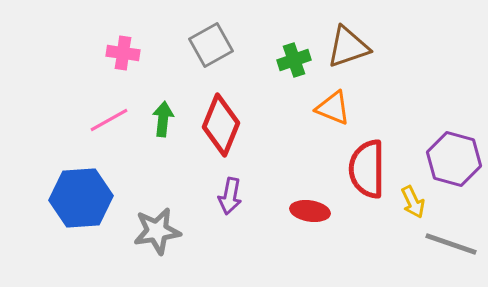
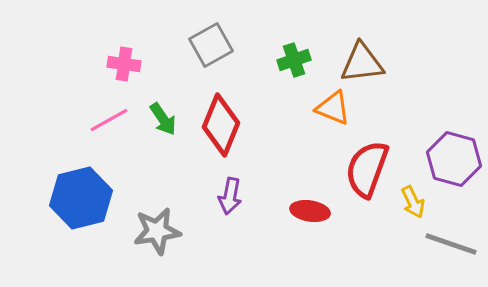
brown triangle: moved 14 px right, 16 px down; rotated 12 degrees clockwise
pink cross: moved 1 px right, 11 px down
green arrow: rotated 140 degrees clockwise
red semicircle: rotated 20 degrees clockwise
blue hexagon: rotated 10 degrees counterclockwise
